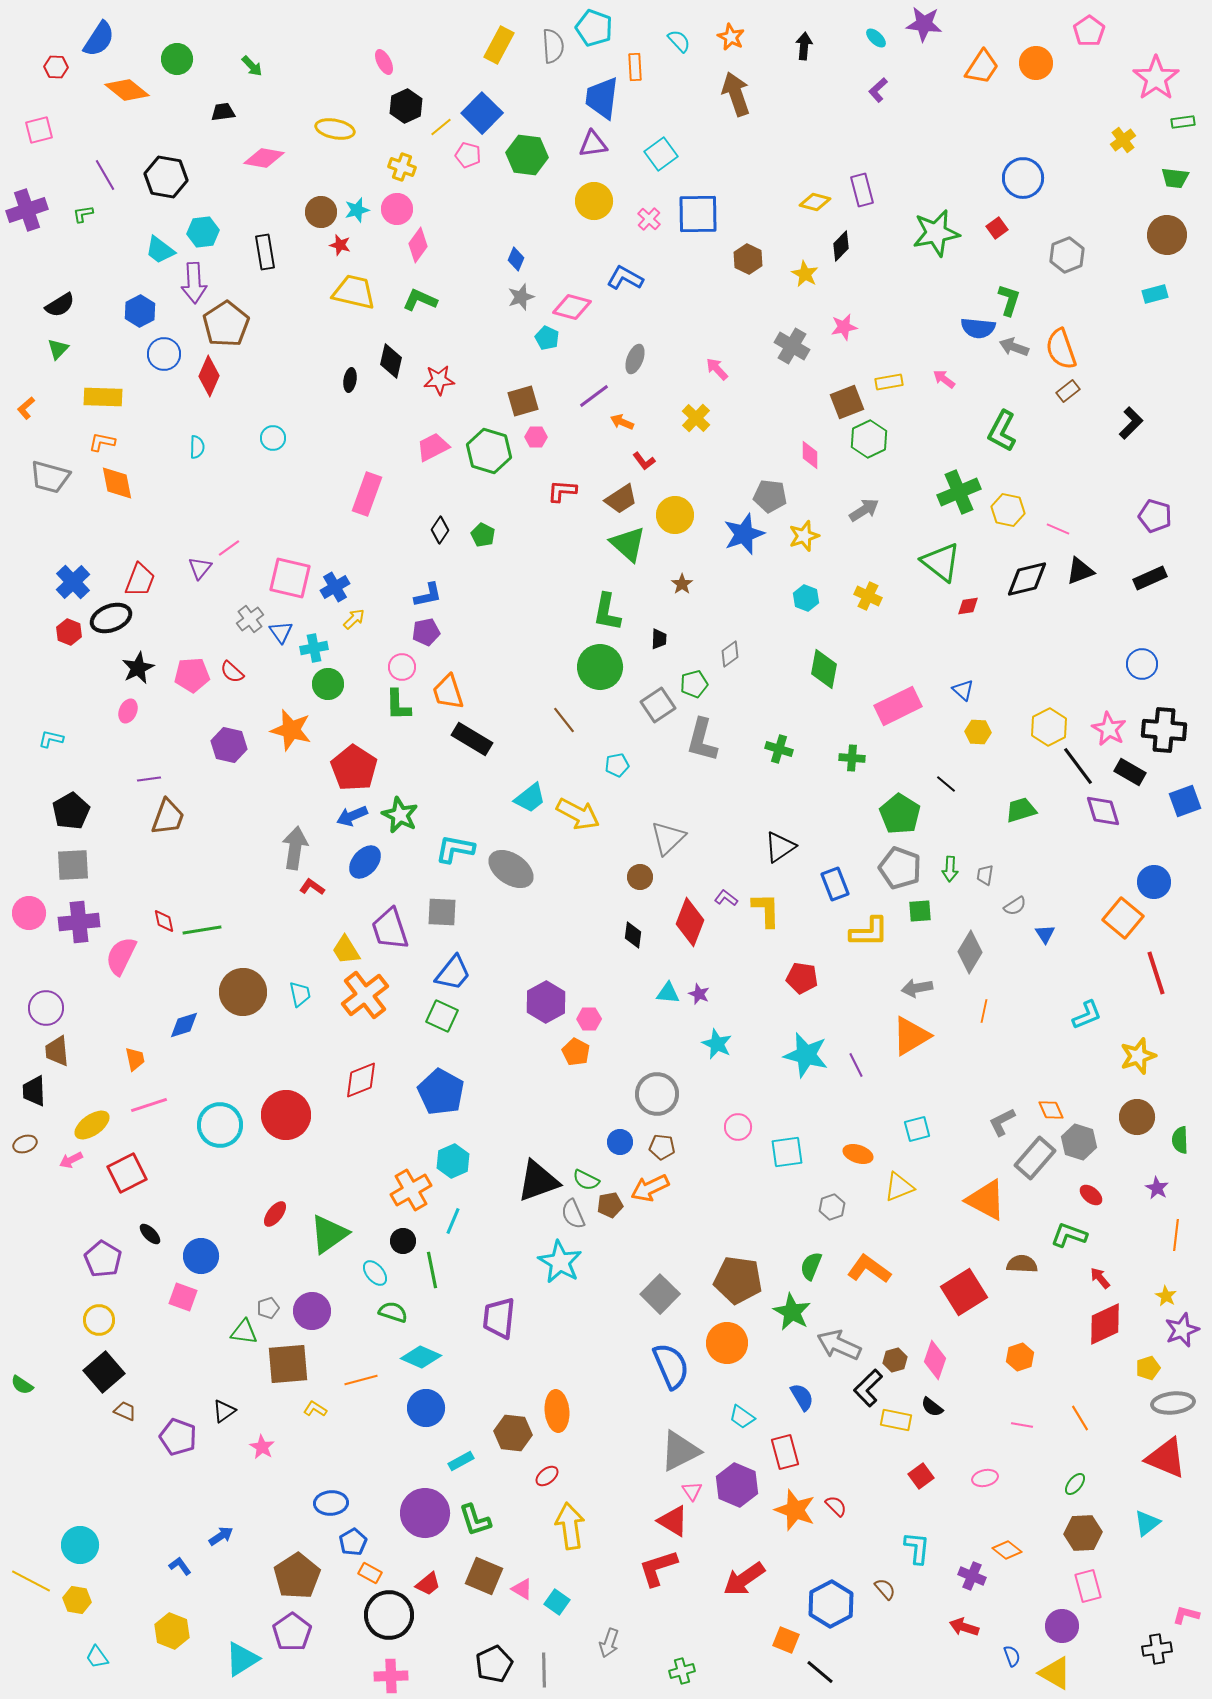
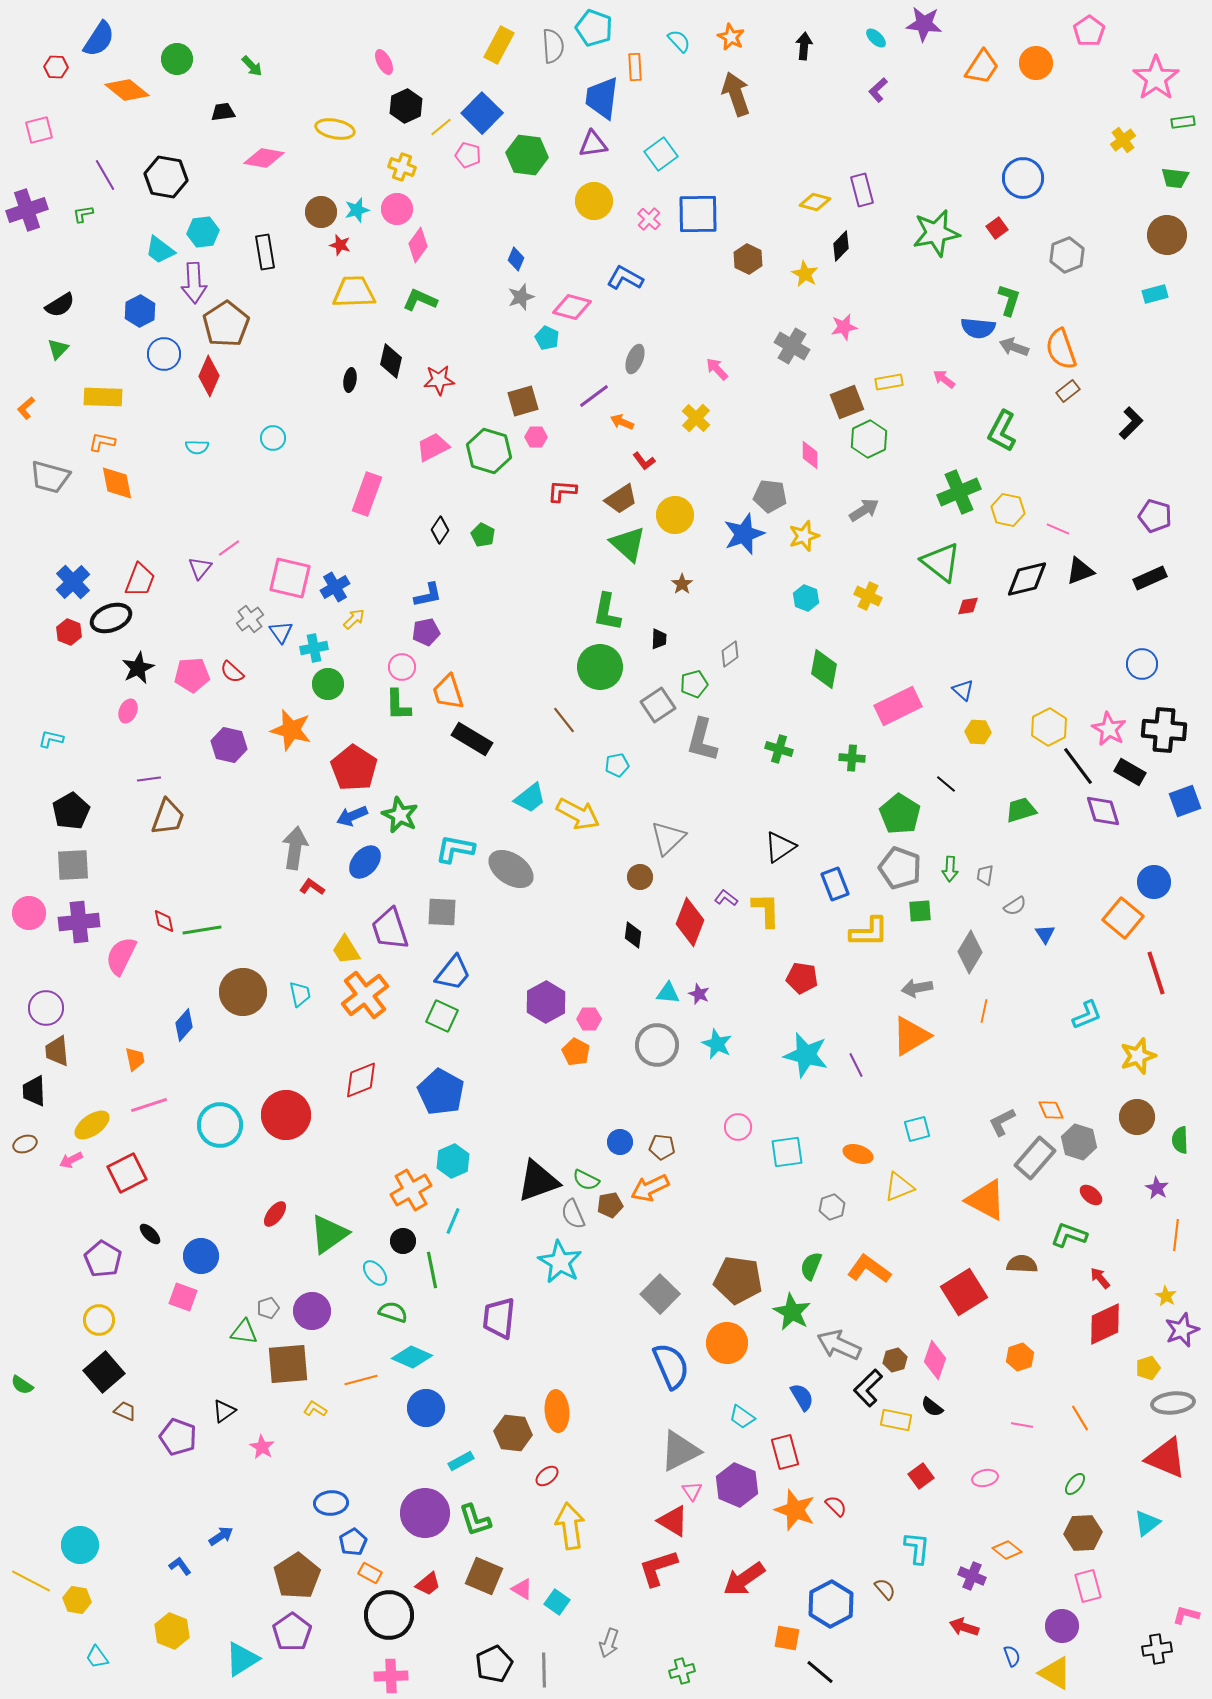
yellow trapezoid at (354, 292): rotated 15 degrees counterclockwise
cyan semicircle at (197, 447): rotated 90 degrees clockwise
blue diamond at (184, 1025): rotated 32 degrees counterclockwise
gray circle at (657, 1094): moved 49 px up
cyan diamond at (421, 1357): moved 9 px left
orange square at (786, 1640): moved 1 px right, 2 px up; rotated 12 degrees counterclockwise
